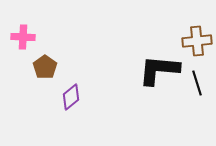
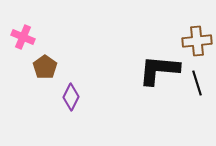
pink cross: rotated 20 degrees clockwise
purple diamond: rotated 24 degrees counterclockwise
